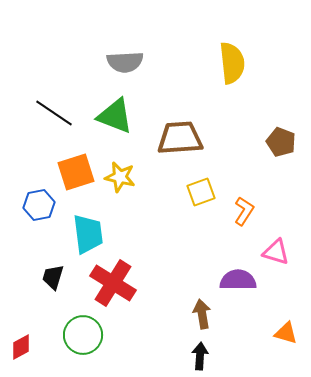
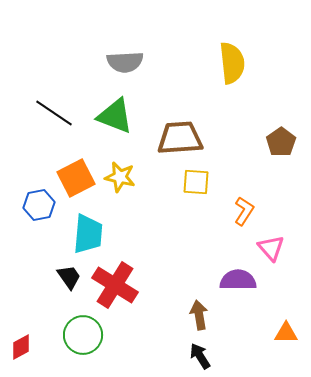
brown pentagon: rotated 16 degrees clockwise
orange square: moved 6 px down; rotated 9 degrees counterclockwise
yellow square: moved 5 px left, 10 px up; rotated 24 degrees clockwise
cyan trapezoid: rotated 12 degrees clockwise
pink triangle: moved 5 px left, 4 px up; rotated 32 degrees clockwise
black trapezoid: moved 16 px right; rotated 128 degrees clockwise
red cross: moved 2 px right, 2 px down
brown arrow: moved 3 px left, 1 px down
orange triangle: rotated 15 degrees counterclockwise
black arrow: rotated 36 degrees counterclockwise
